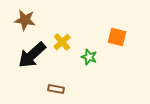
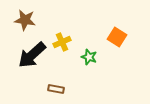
orange square: rotated 18 degrees clockwise
yellow cross: rotated 18 degrees clockwise
